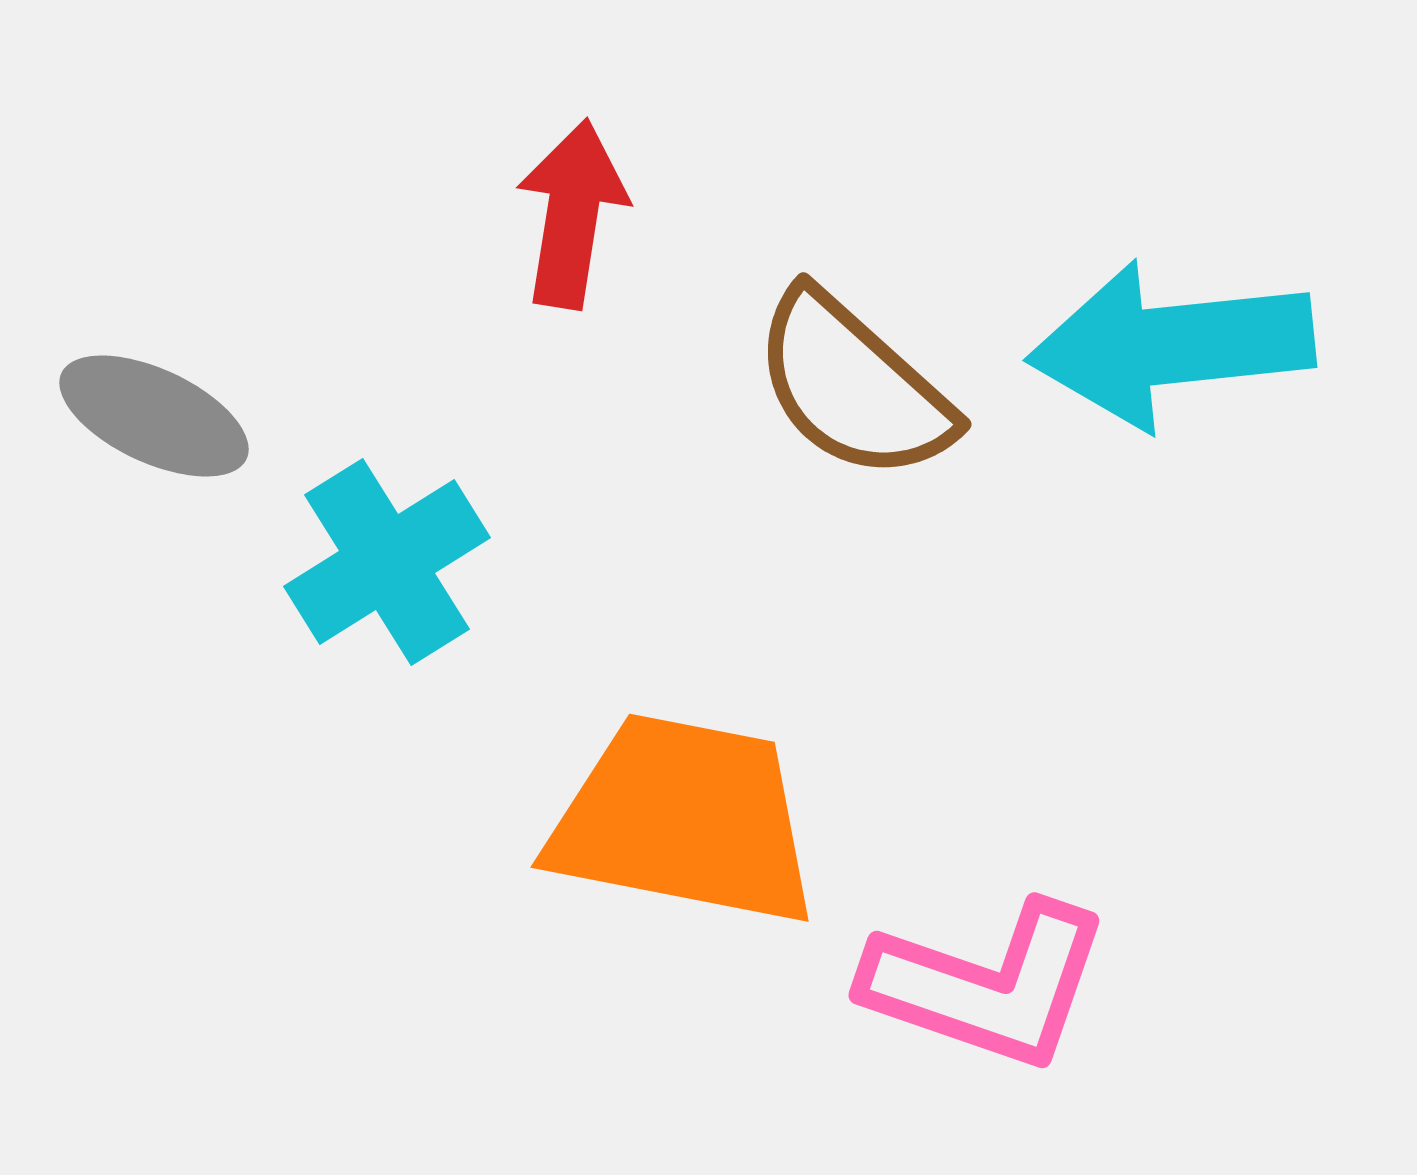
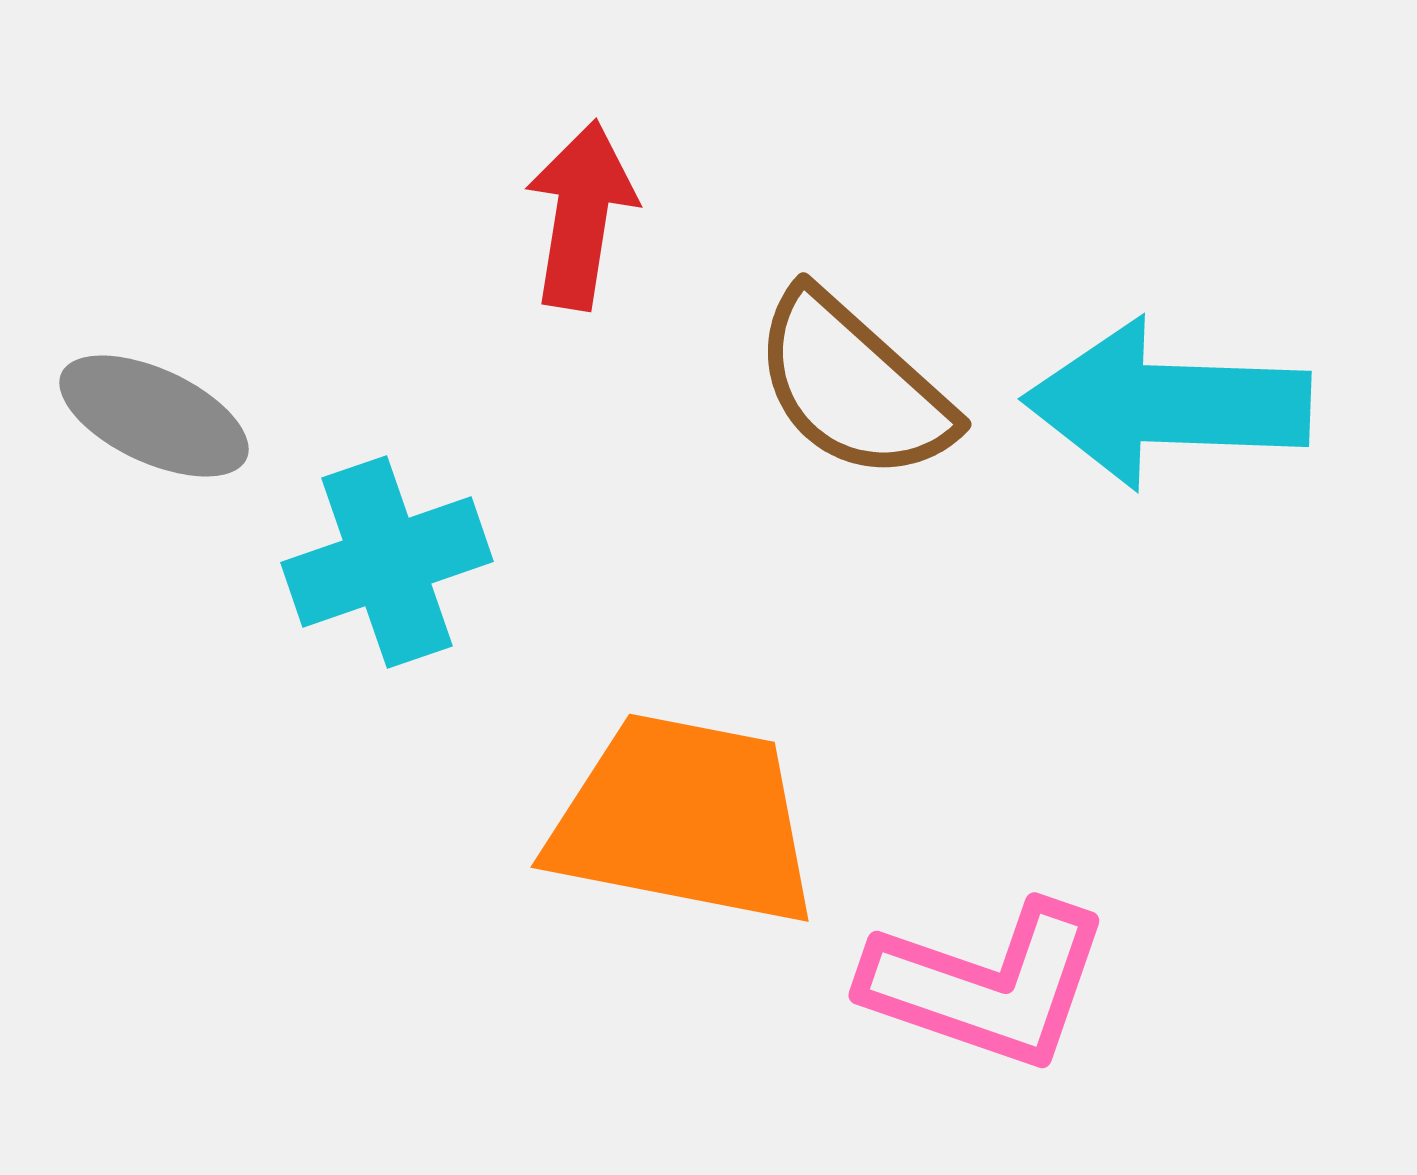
red arrow: moved 9 px right, 1 px down
cyan arrow: moved 4 px left, 59 px down; rotated 8 degrees clockwise
cyan cross: rotated 13 degrees clockwise
